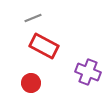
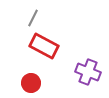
gray line: rotated 42 degrees counterclockwise
